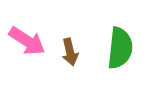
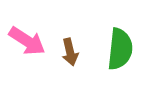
green semicircle: moved 1 px down
